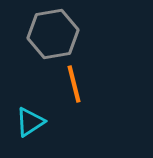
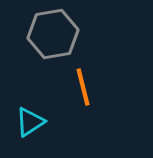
orange line: moved 9 px right, 3 px down
